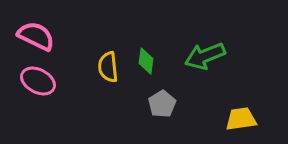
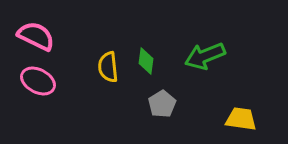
yellow trapezoid: rotated 16 degrees clockwise
